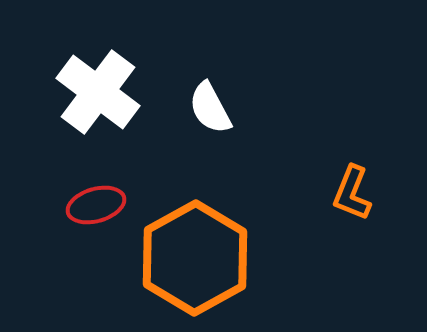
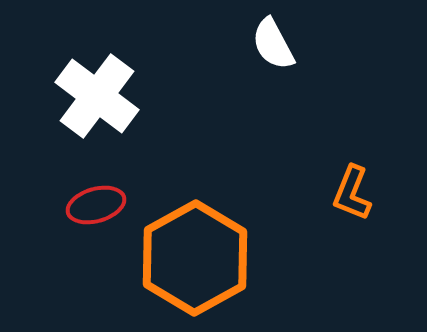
white cross: moved 1 px left, 4 px down
white semicircle: moved 63 px right, 64 px up
